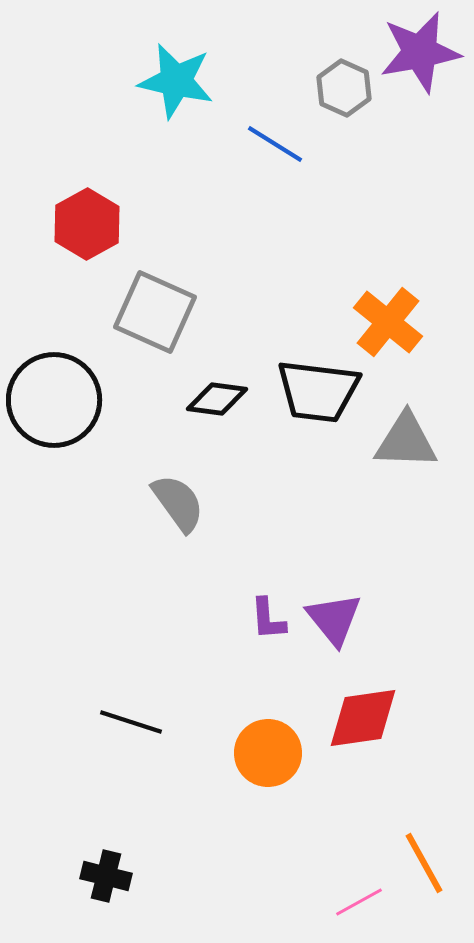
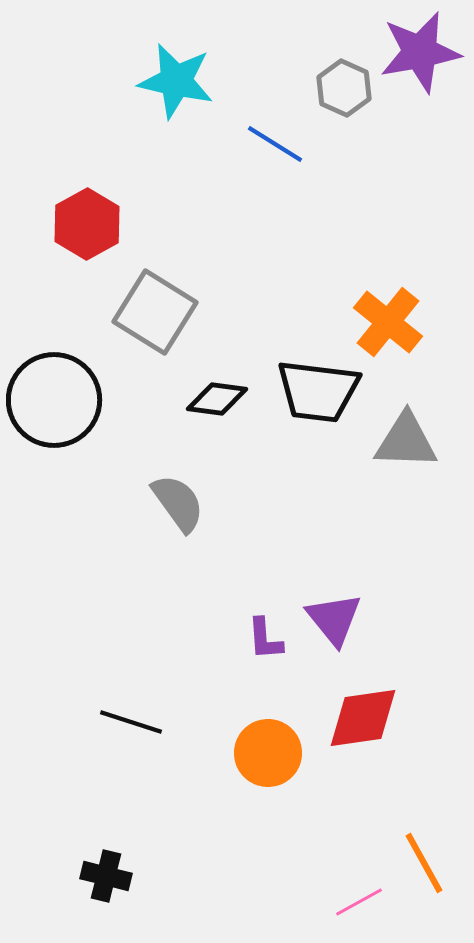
gray square: rotated 8 degrees clockwise
purple L-shape: moved 3 px left, 20 px down
